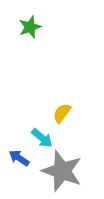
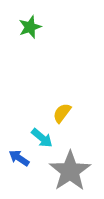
gray star: moved 8 px right; rotated 18 degrees clockwise
